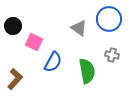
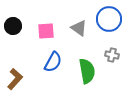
pink square: moved 12 px right, 11 px up; rotated 30 degrees counterclockwise
